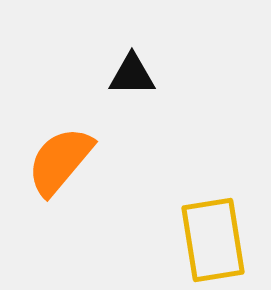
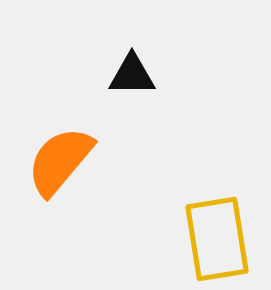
yellow rectangle: moved 4 px right, 1 px up
